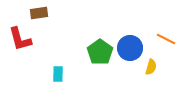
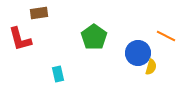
orange line: moved 3 px up
blue circle: moved 8 px right, 5 px down
green pentagon: moved 6 px left, 15 px up
cyan rectangle: rotated 14 degrees counterclockwise
